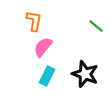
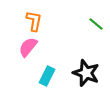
green line: moved 2 px up
pink semicircle: moved 15 px left
black star: moved 1 px right, 1 px up
